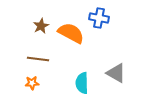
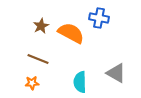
brown line: rotated 15 degrees clockwise
cyan semicircle: moved 2 px left, 1 px up
